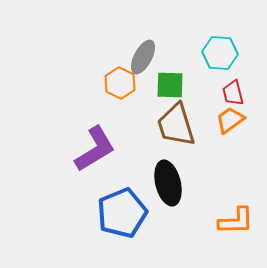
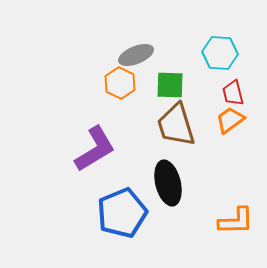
gray ellipse: moved 7 px left, 2 px up; rotated 40 degrees clockwise
